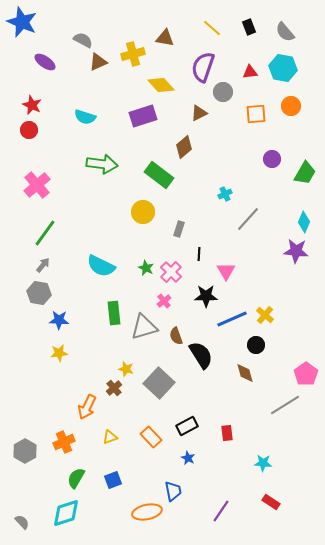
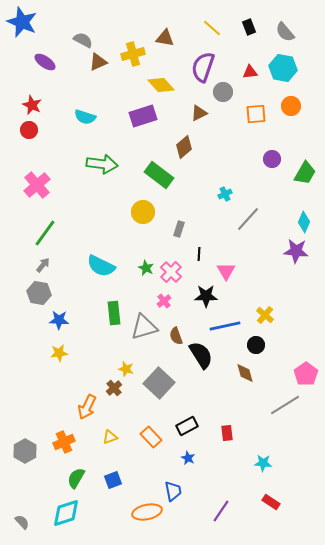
blue line at (232, 319): moved 7 px left, 7 px down; rotated 12 degrees clockwise
